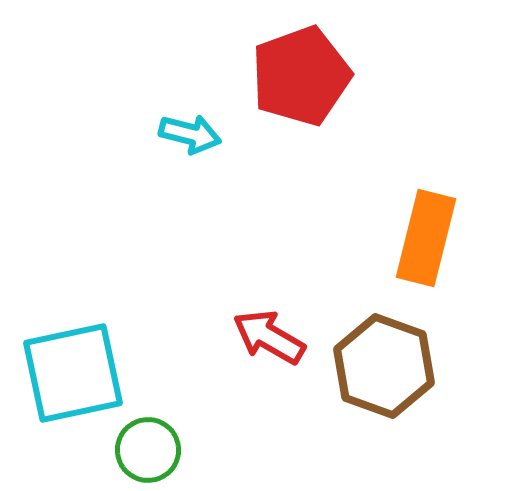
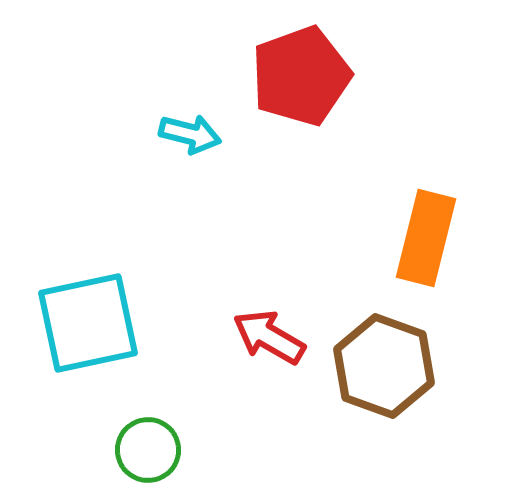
cyan square: moved 15 px right, 50 px up
